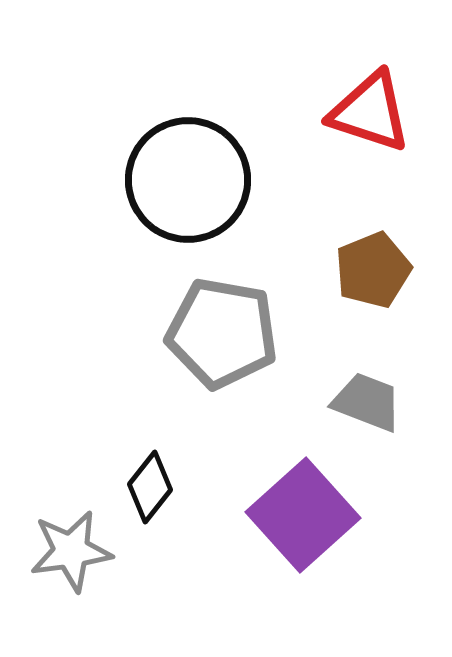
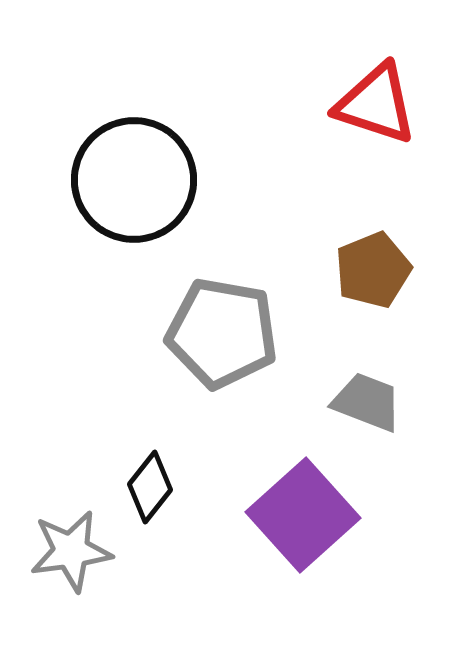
red triangle: moved 6 px right, 8 px up
black circle: moved 54 px left
